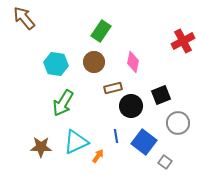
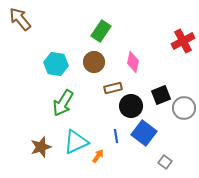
brown arrow: moved 4 px left, 1 px down
gray circle: moved 6 px right, 15 px up
blue square: moved 9 px up
brown star: rotated 20 degrees counterclockwise
